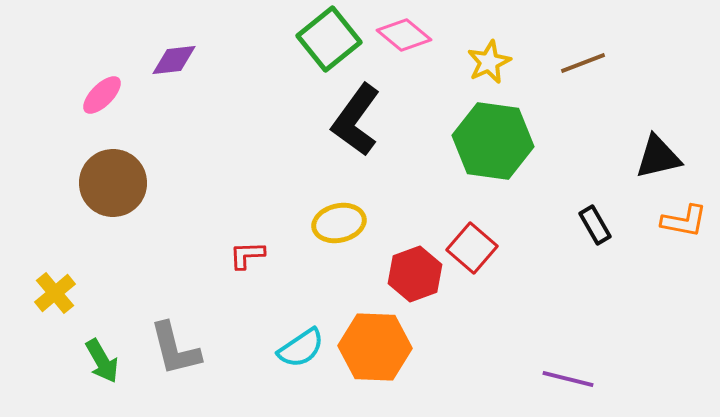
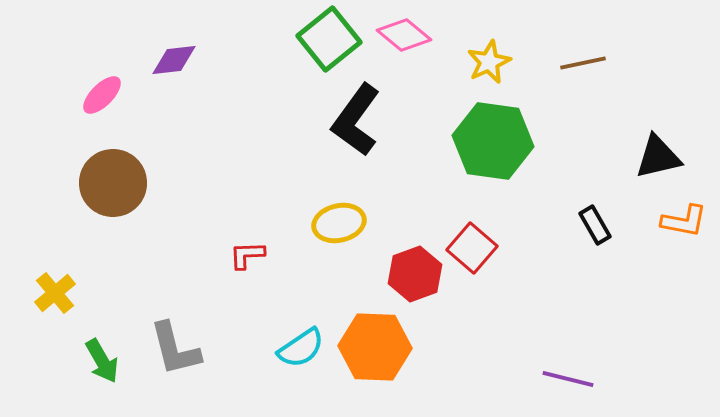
brown line: rotated 9 degrees clockwise
